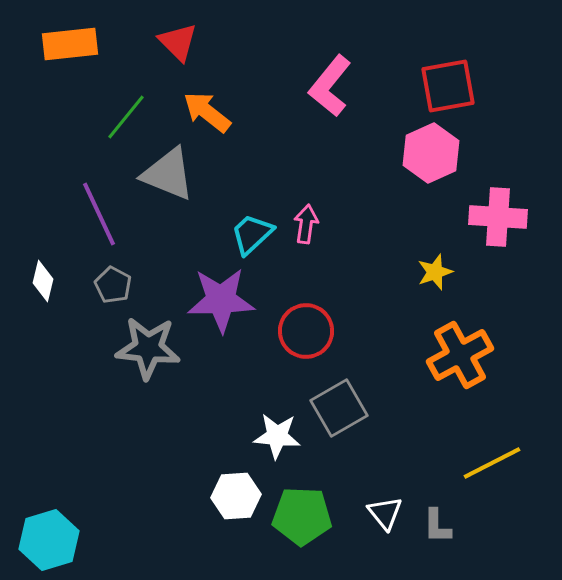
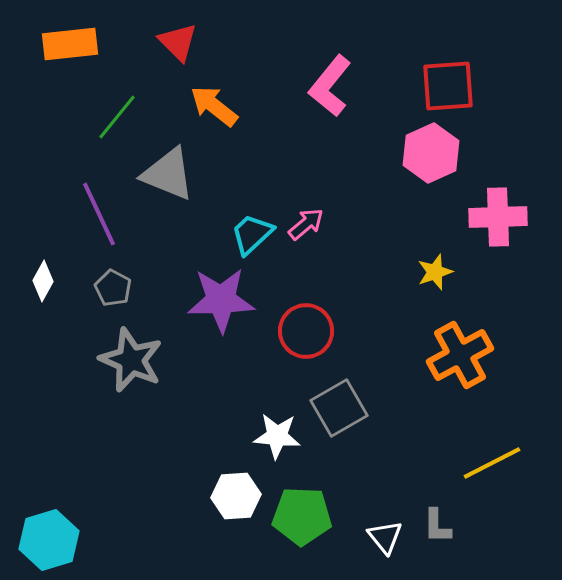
red square: rotated 6 degrees clockwise
orange arrow: moved 7 px right, 6 px up
green line: moved 9 px left
pink cross: rotated 6 degrees counterclockwise
pink arrow: rotated 42 degrees clockwise
white diamond: rotated 15 degrees clockwise
gray pentagon: moved 3 px down
gray star: moved 17 px left, 12 px down; rotated 18 degrees clockwise
white triangle: moved 24 px down
